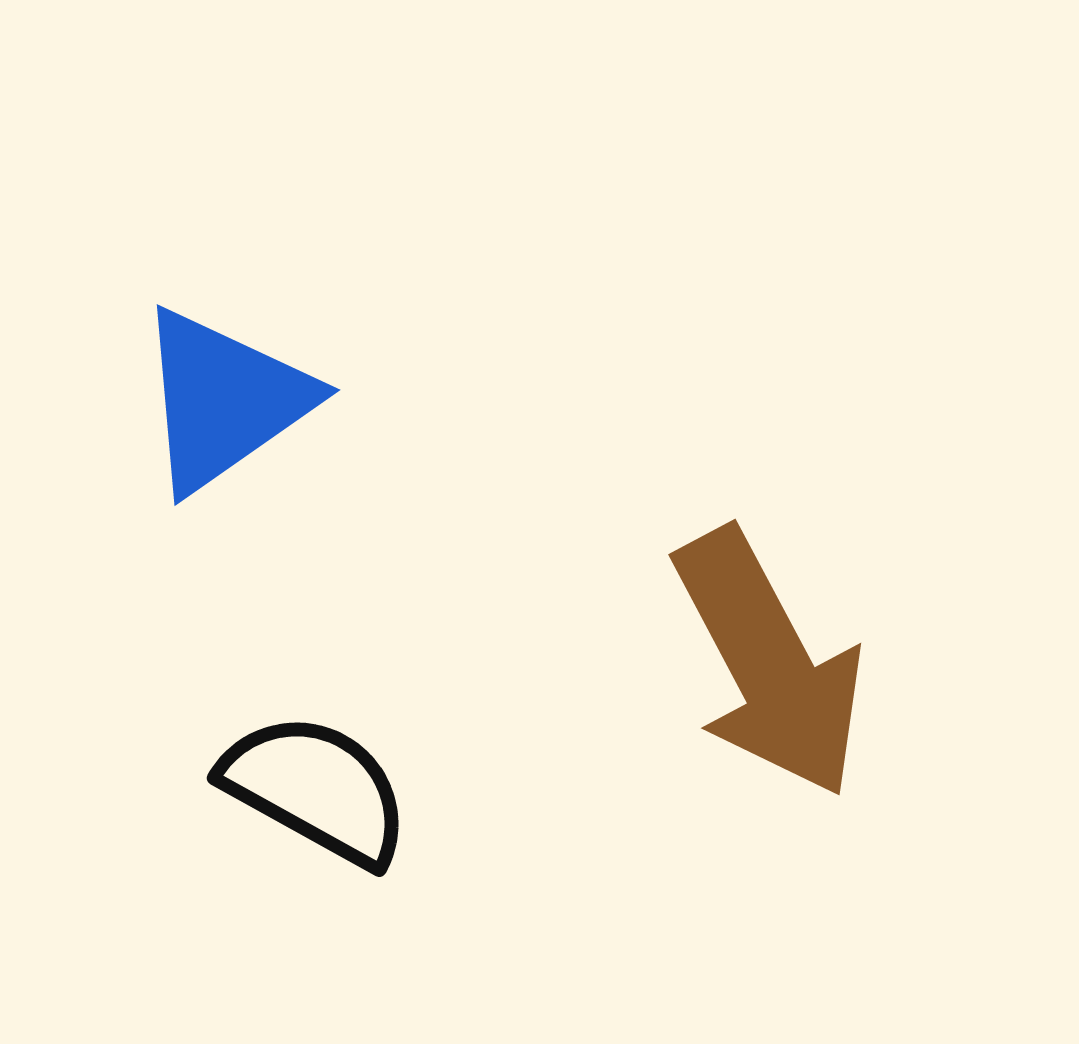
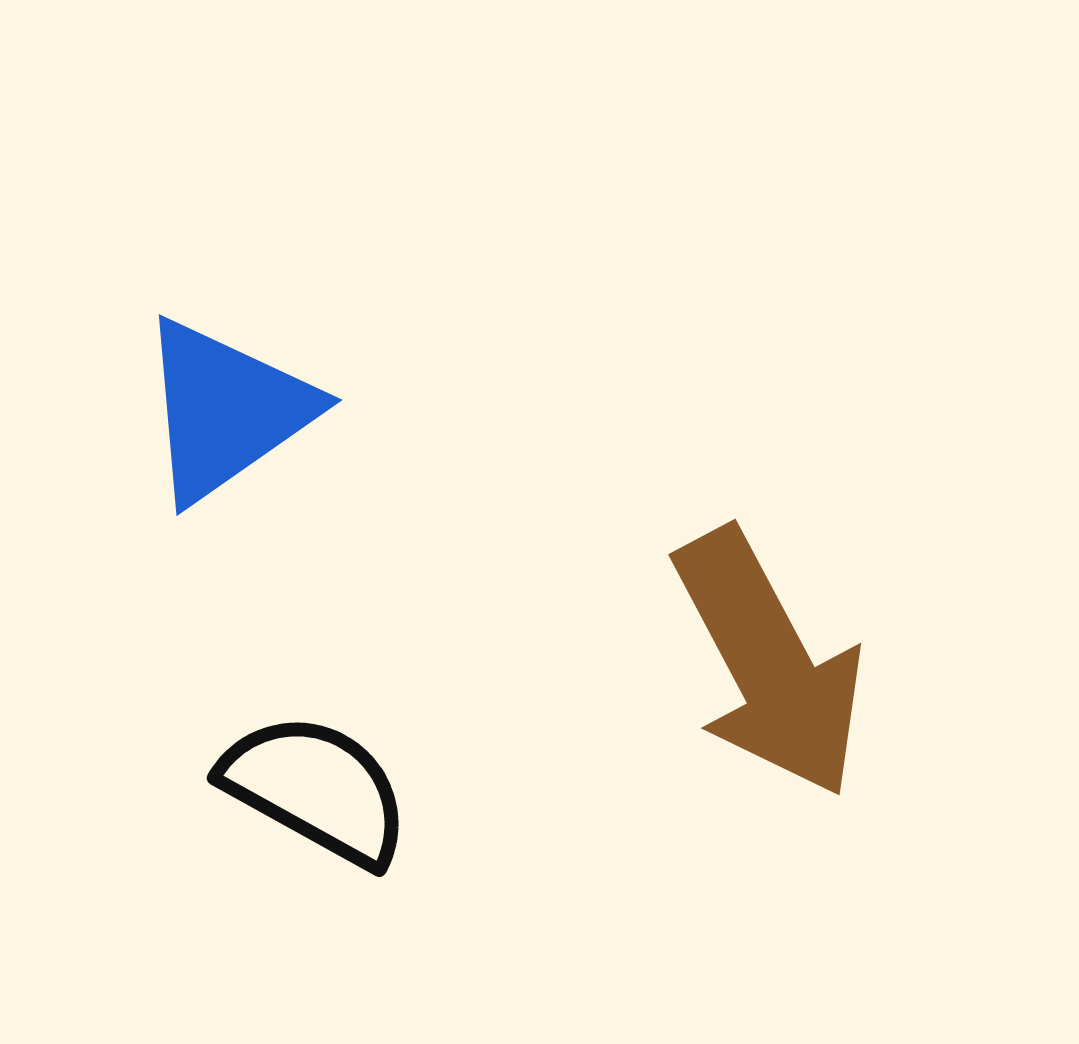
blue triangle: moved 2 px right, 10 px down
